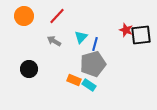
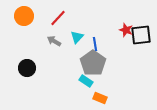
red line: moved 1 px right, 2 px down
cyan triangle: moved 4 px left
blue line: rotated 24 degrees counterclockwise
gray pentagon: moved 1 px up; rotated 20 degrees counterclockwise
black circle: moved 2 px left, 1 px up
orange rectangle: moved 26 px right, 18 px down
cyan rectangle: moved 3 px left, 4 px up
